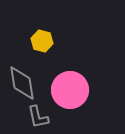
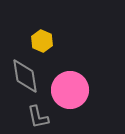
yellow hexagon: rotated 10 degrees clockwise
gray diamond: moved 3 px right, 7 px up
